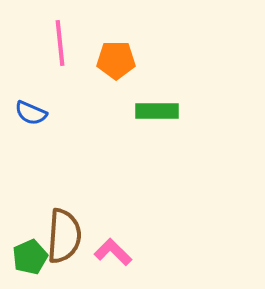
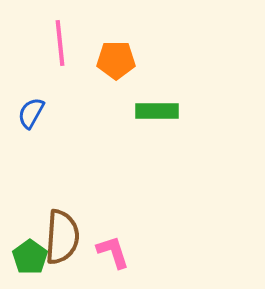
blue semicircle: rotated 96 degrees clockwise
brown semicircle: moved 2 px left, 1 px down
pink L-shape: rotated 27 degrees clockwise
green pentagon: rotated 12 degrees counterclockwise
